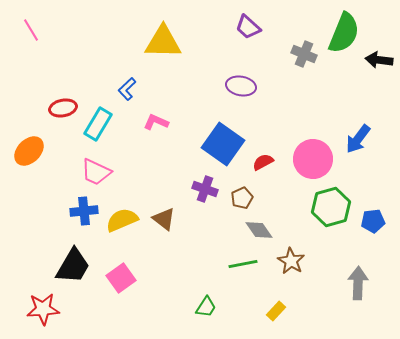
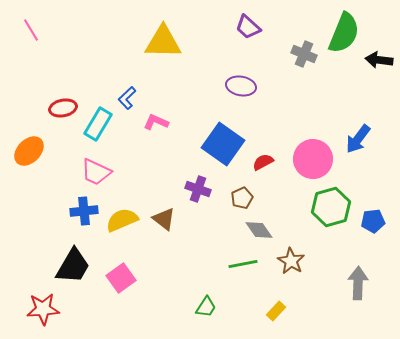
blue L-shape: moved 9 px down
purple cross: moved 7 px left
